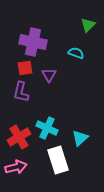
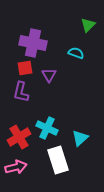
purple cross: moved 1 px down
